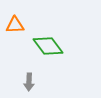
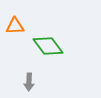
orange triangle: moved 1 px down
